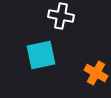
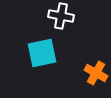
cyan square: moved 1 px right, 2 px up
